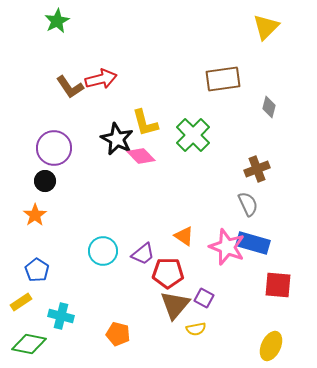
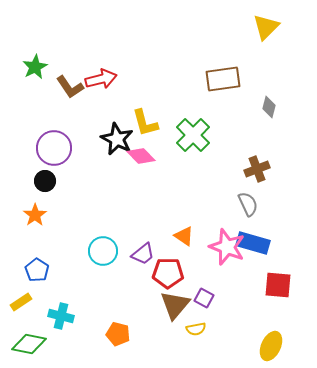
green star: moved 22 px left, 46 px down
